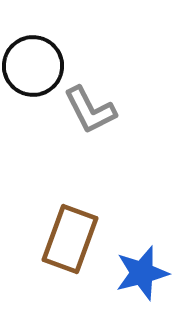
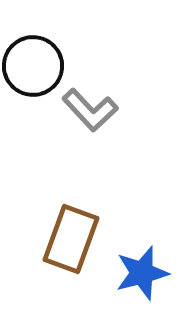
gray L-shape: rotated 16 degrees counterclockwise
brown rectangle: moved 1 px right
